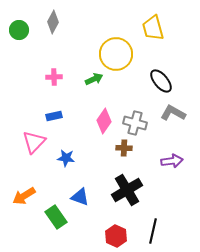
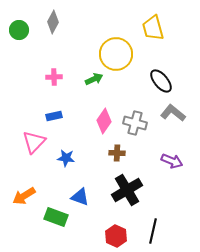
gray L-shape: rotated 10 degrees clockwise
brown cross: moved 7 px left, 5 px down
purple arrow: rotated 30 degrees clockwise
green rectangle: rotated 35 degrees counterclockwise
